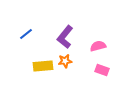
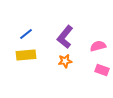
yellow rectangle: moved 17 px left, 11 px up
